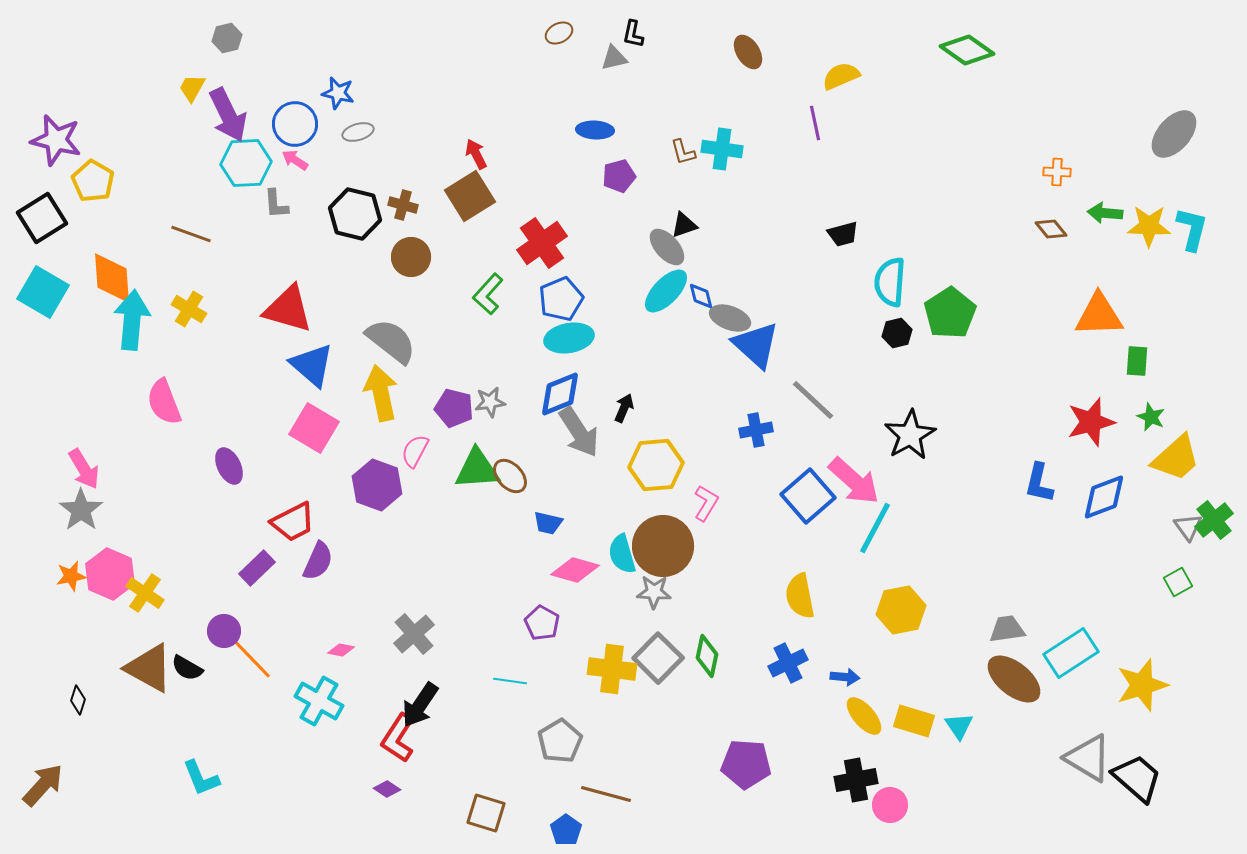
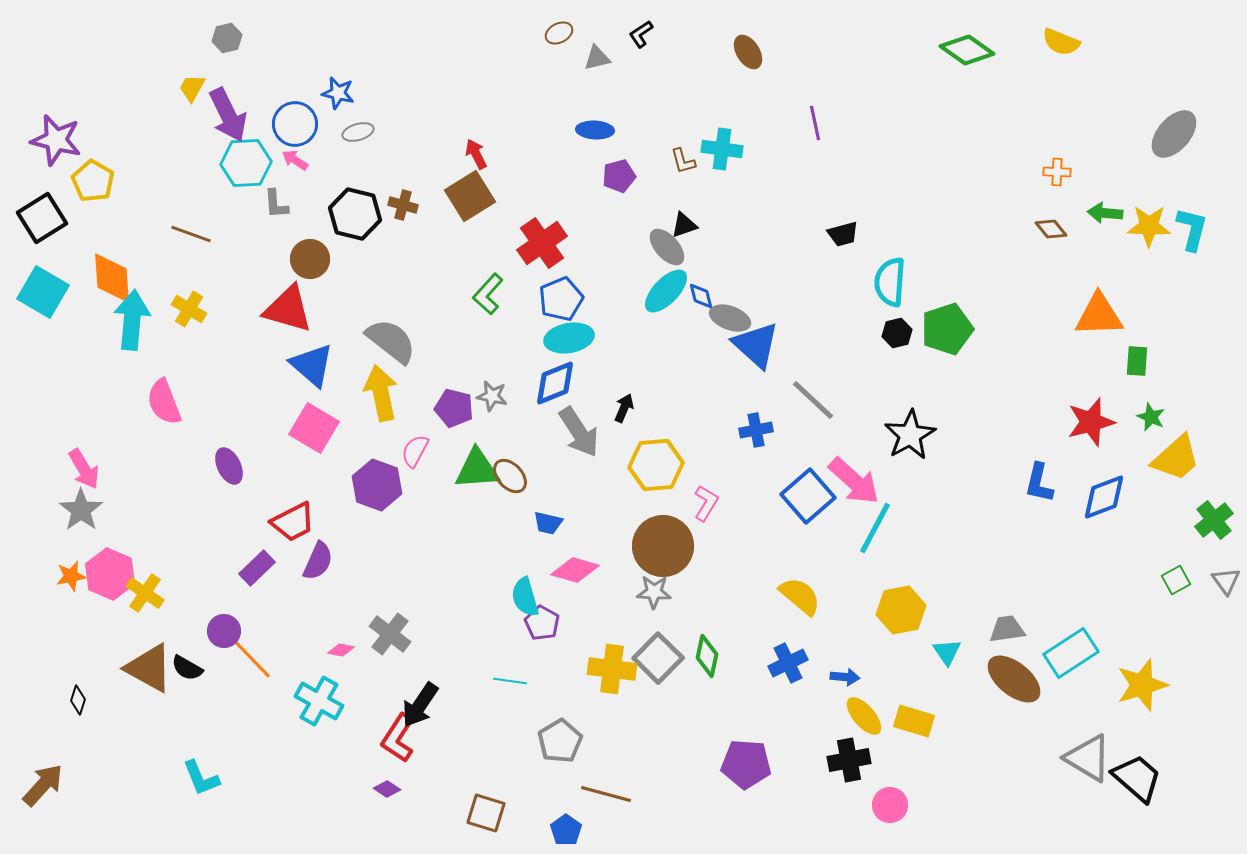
black L-shape at (633, 34): moved 8 px right; rotated 44 degrees clockwise
gray triangle at (614, 58): moved 17 px left
yellow semicircle at (841, 76): moved 220 px right, 34 px up; rotated 135 degrees counterclockwise
brown L-shape at (683, 152): moved 9 px down
brown circle at (411, 257): moved 101 px left, 2 px down
green pentagon at (950, 313): moved 3 px left, 16 px down; rotated 15 degrees clockwise
blue diamond at (560, 394): moved 5 px left, 11 px up
gray star at (490, 402): moved 2 px right, 6 px up; rotated 20 degrees clockwise
gray triangle at (1188, 527): moved 38 px right, 54 px down
cyan semicircle at (622, 554): moved 97 px left, 43 px down
green square at (1178, 582): moved 2 px left, 2 px up
yellow semicircle at (800, 596): rotated 141 degrees clockwise
gray cross at (414, 634): moved 24 px left; rotated 12 degrees counterclockwise
cyan triangle at (959, 726): moved 12 px left, 74 px up
black cross at (856, 780): moved 7 px left, 20 px up
